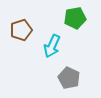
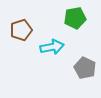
cyan arrow: moved 1 px down; rotated 125 degrees counterclockwise
gray pentagon: moved 16 px right, 10 px up
